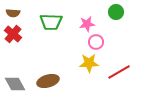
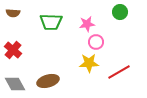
green circle: moved 4 px right
red cross: moved 16 px down
